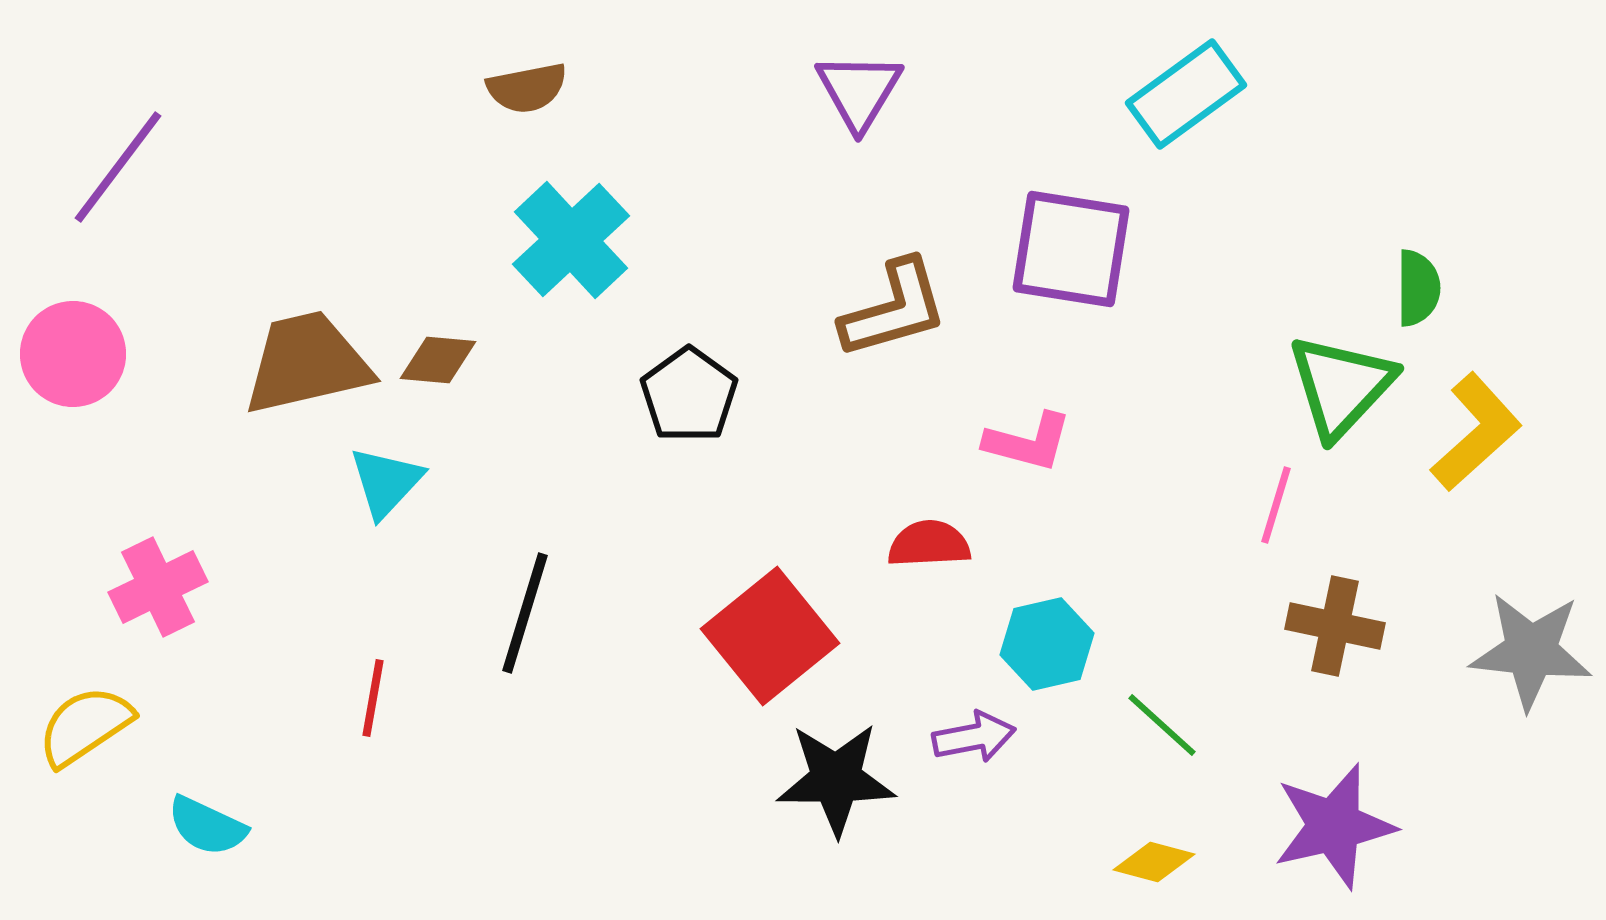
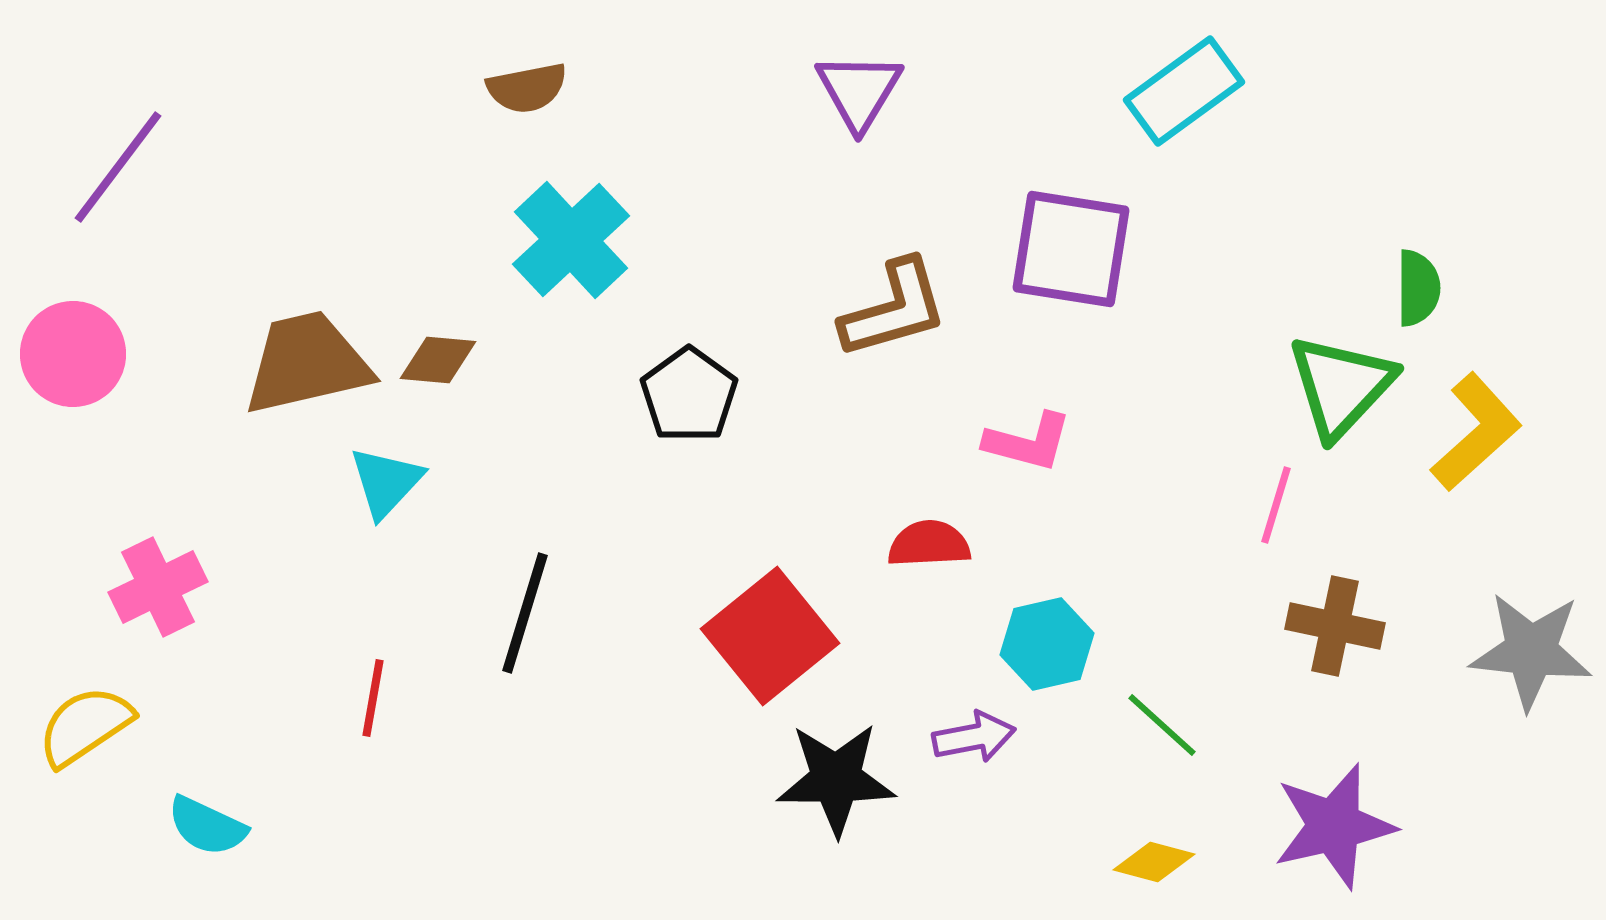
cyan rectangle: moved 2 px left, 3 px up
